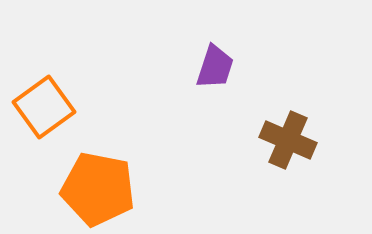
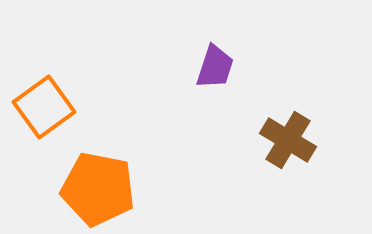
brown cross: rotated 8 degrees clockwise
